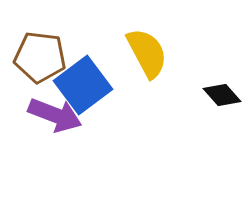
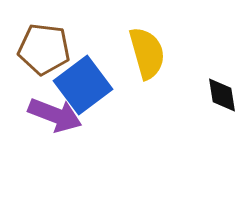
yellow semicircle: rotated 12 degrees clockwise
brown pentagon: moved 4 px right, 8 px up
black diamond: rotated 33 degrees clockwise
